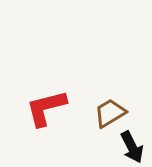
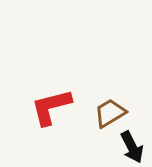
red L-shape: moved 5 px right, 1 px up
